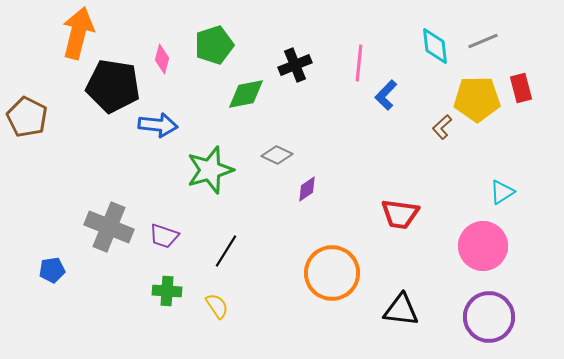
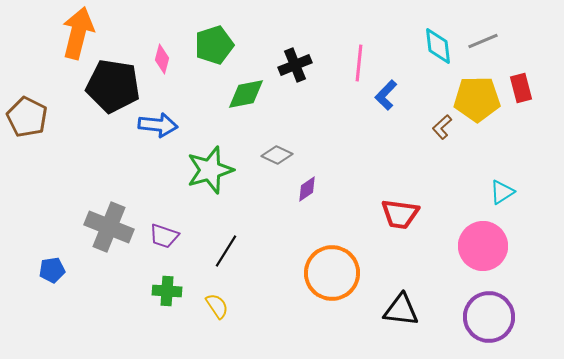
cyan diamond: moved 3 px right
